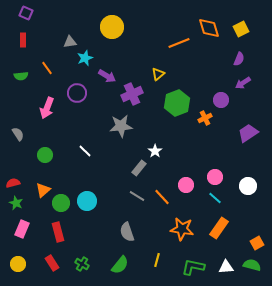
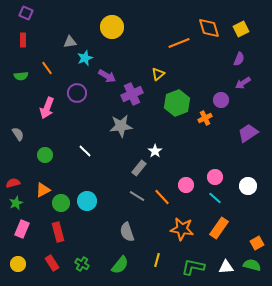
orange triangle at (43, 190): rotated 14 degrees clockwise
green star at (16, 203): rotated 24 degrees clockwise
